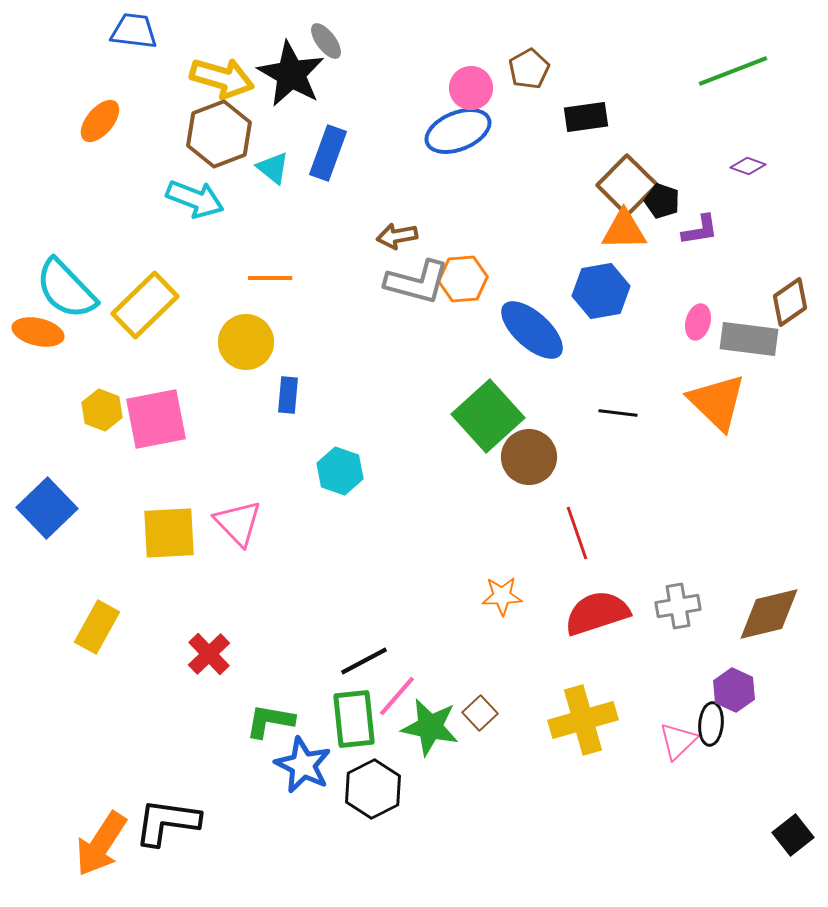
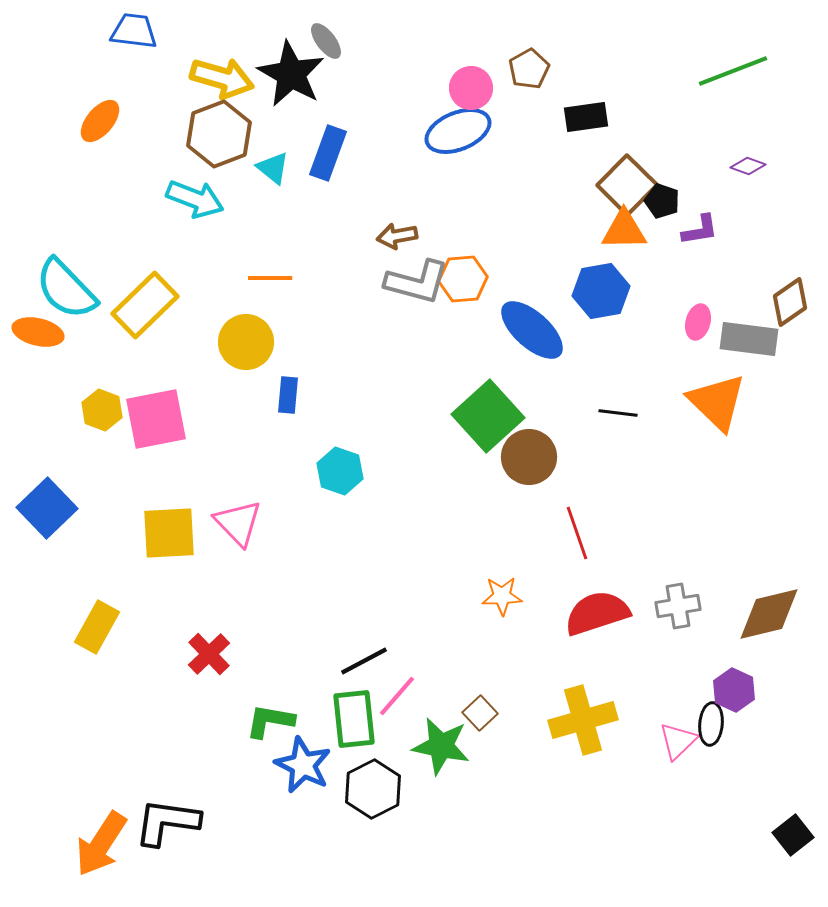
green star at (430, 727): moved 11 px right, 19 px down
